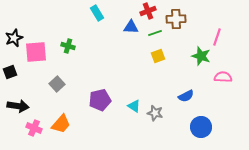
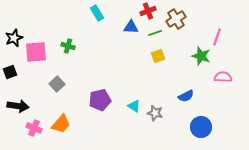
brown cross: rotated 30 degrees counterclockwise
